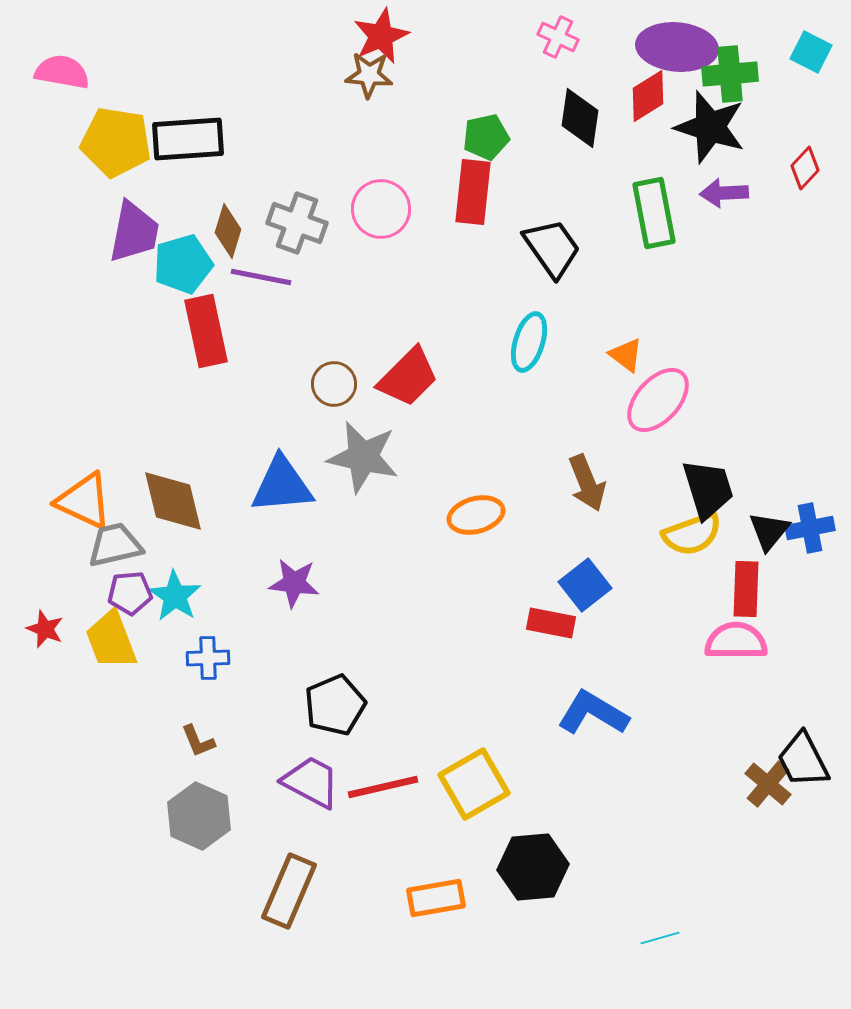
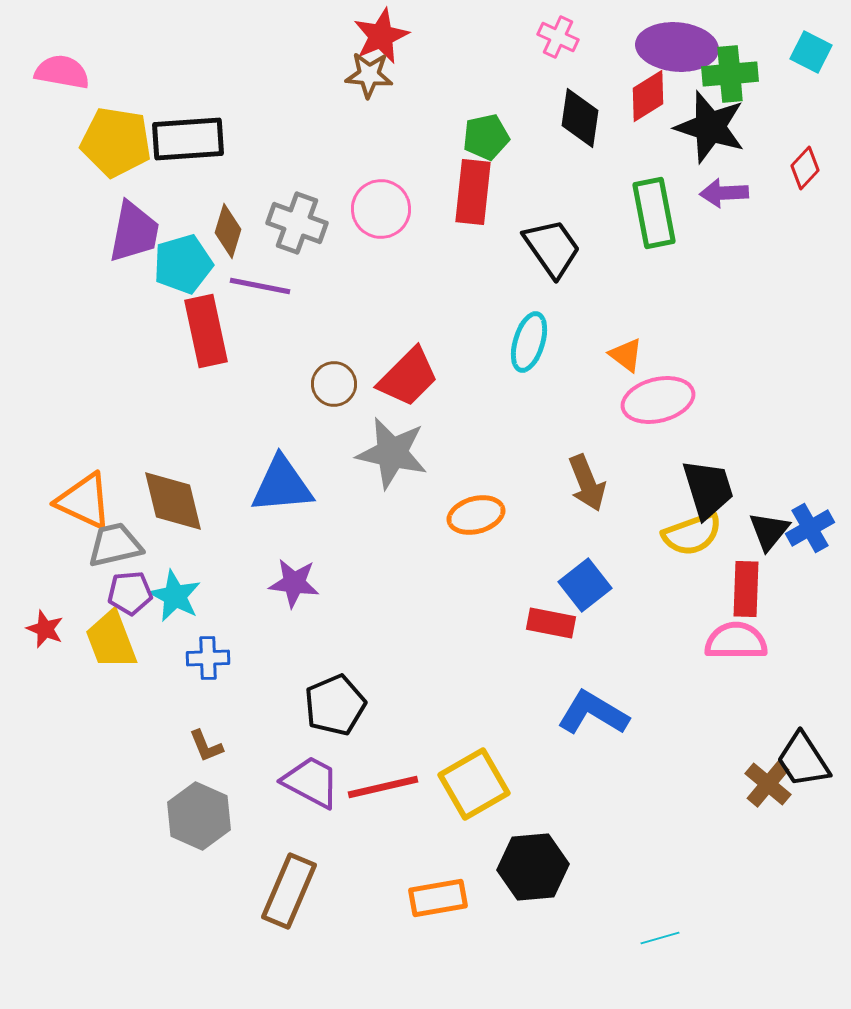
purple line at (261, 277): moved 1 px left, 9 px down
pink ellipse at (658, 400): rotated 34 degrees clockwise
gray star at (363, 457): moved 29 px right, 4 px up
blue cross at (810, 528): rotated 18 degrees counterclockwise
cyan star at (175, 596): rotated 6 degrees counterclockwise
brown L-shape at (198, 741): moved 8 px right, 5 px down
black trapezoid at (803, 760): rotated 6 degrees counterclockwise
orange rectangle at (436, 898): moved 2 px right
